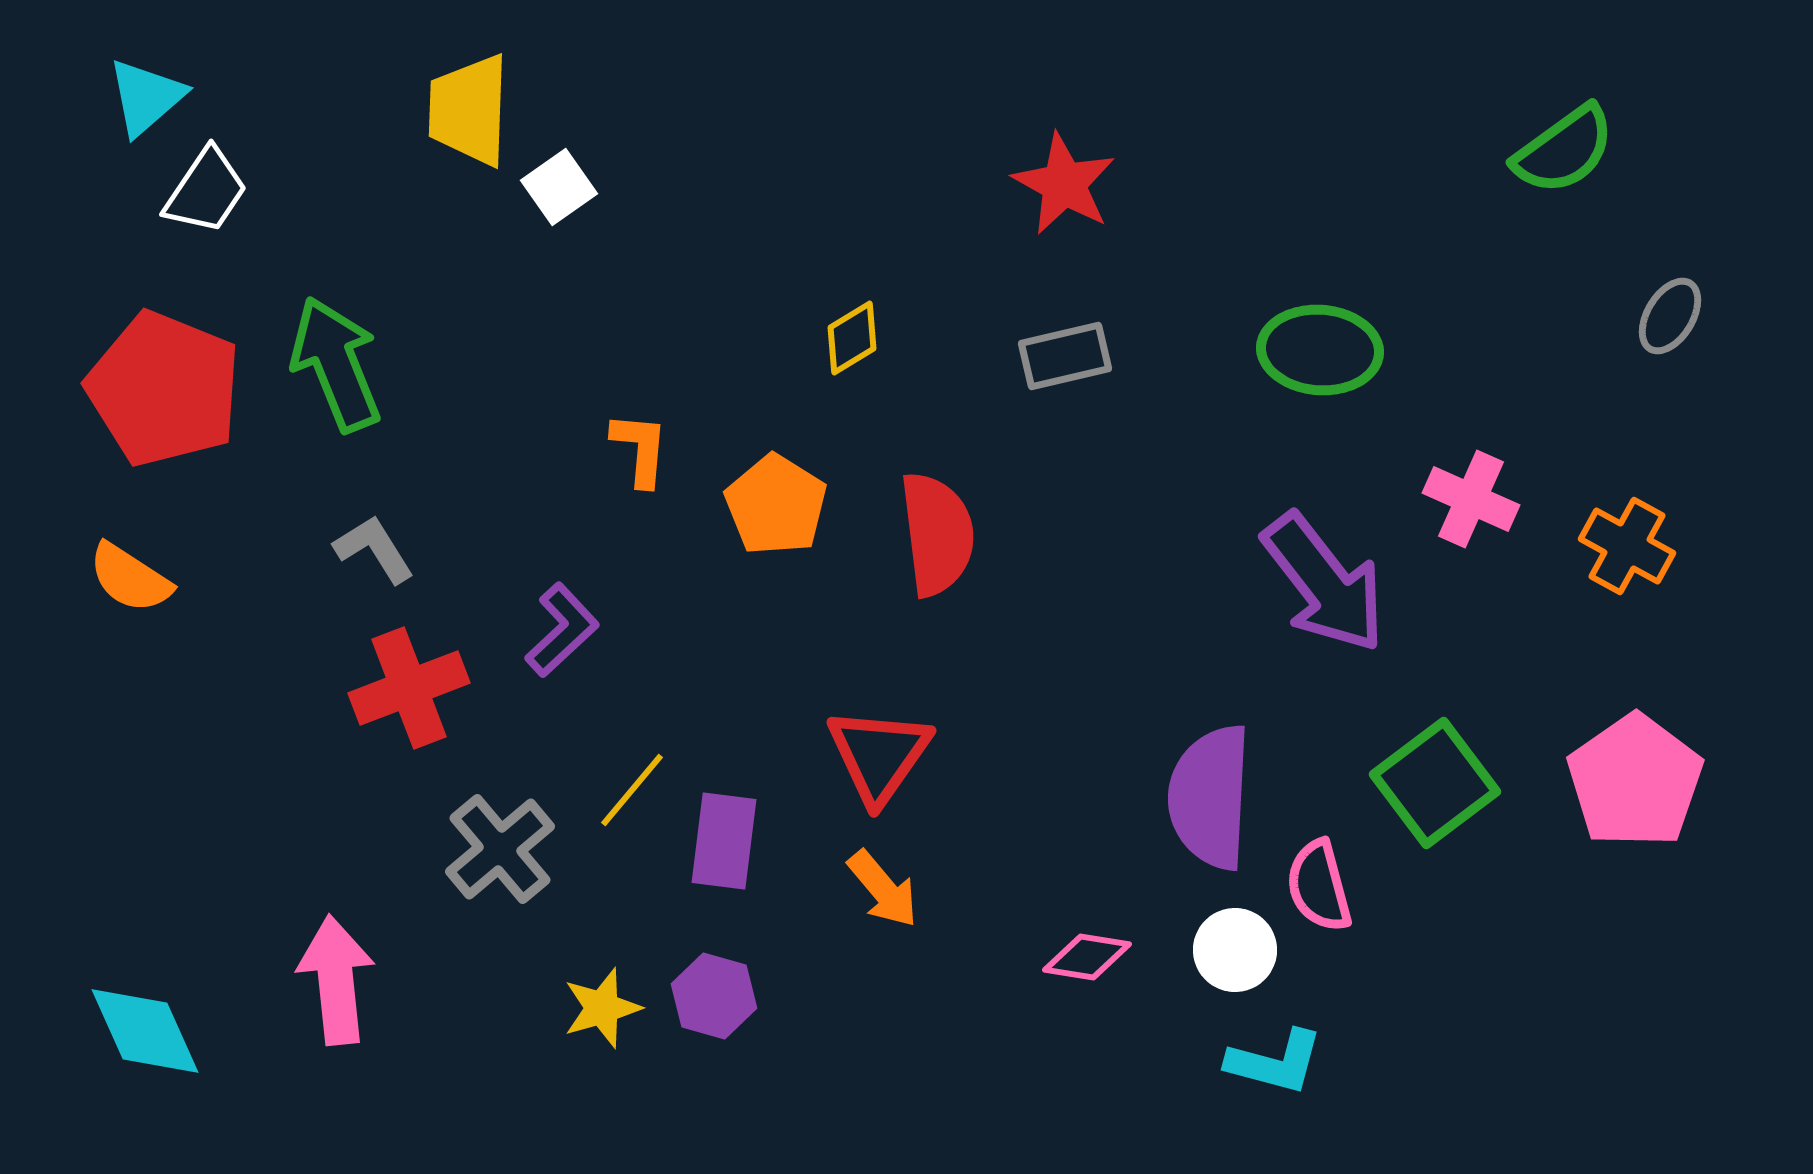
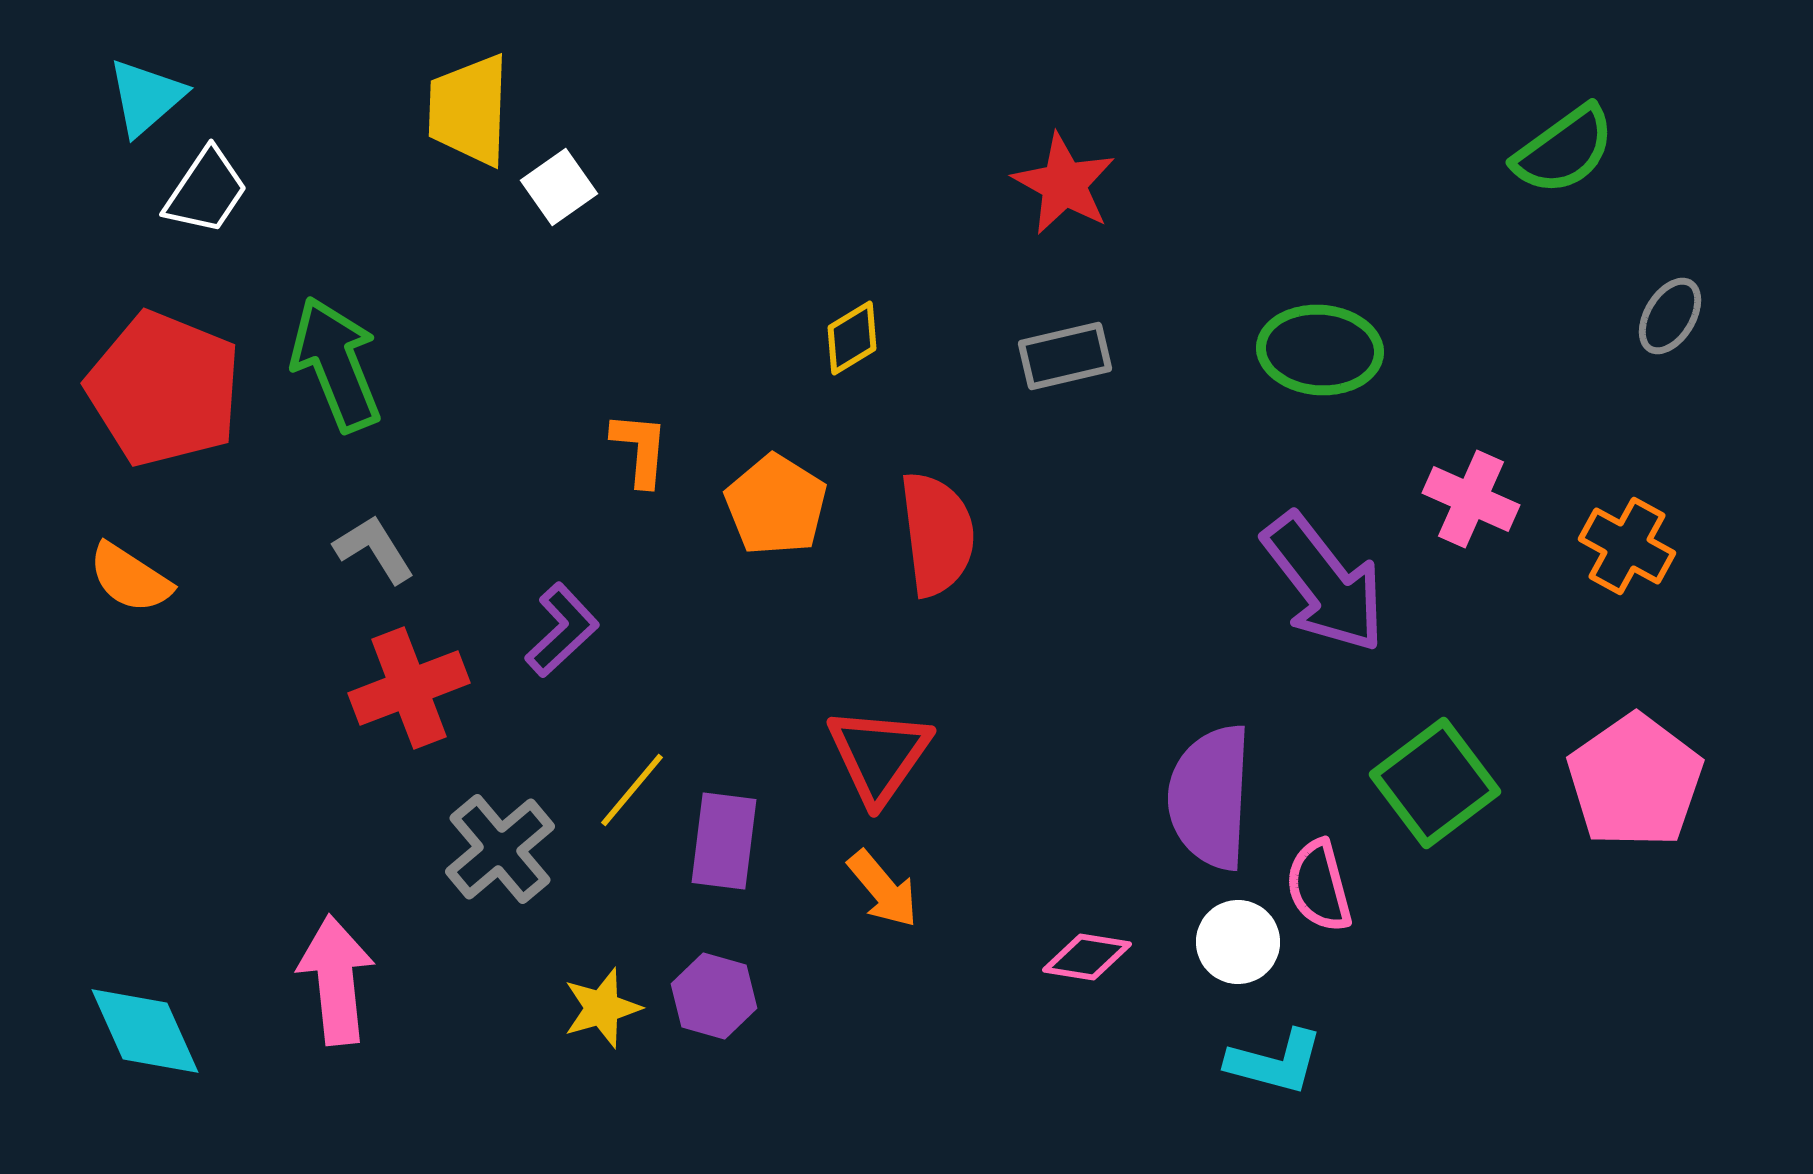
white circle: moved 3 px right, 8 px up
